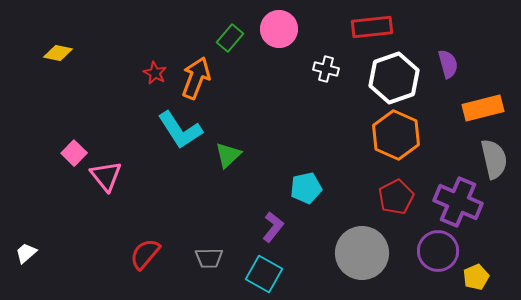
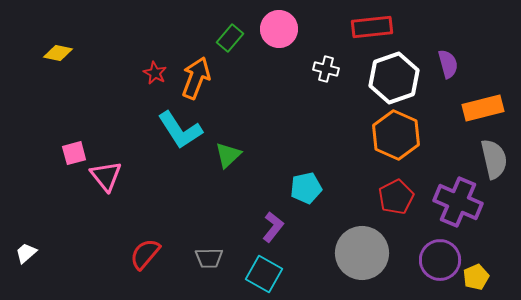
pink square: rotated 30 degrees clockwise
purple circle: moved 2 px right, 9 px down
